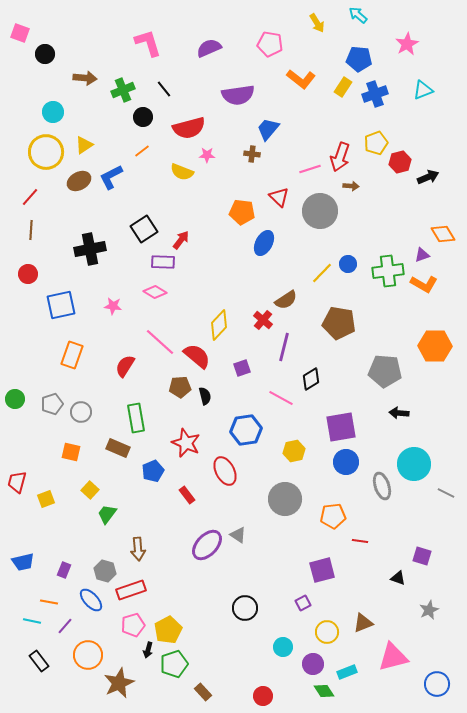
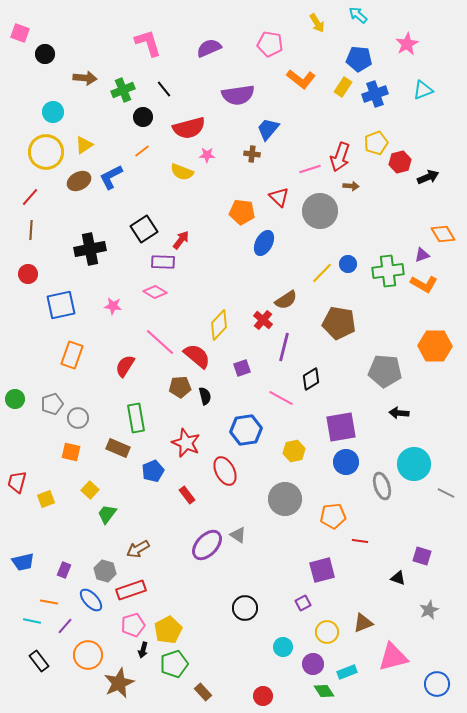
gray circle at (81, 412): moved 3 px left, 6 px down
brown arrow at (138, 549): rotated 65 degrees clockwise
black arrow at (148, 650): moved 5 px left
